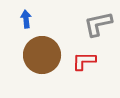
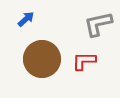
blue arrow: rotated 54 degrees clockwise
brown circle: moved 4 px down
